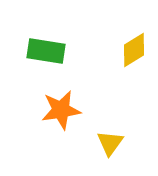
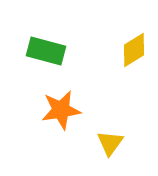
green rectangle: rotated 6 degrees clockwise
